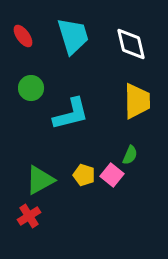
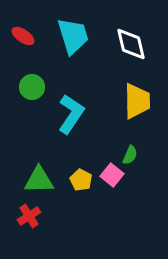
red ellipse: rotated 20 degrees counterclockwise
green circle: moved 1 px right, 1 px up
cyan L-shape: rotated 42 degrees counterclockwise
yellow pentagon: moved 3 px left, 5 px down; rotated 10 degrees clockwise
green triangle: moved 1 px left; rotated 28 degrees clockwise
